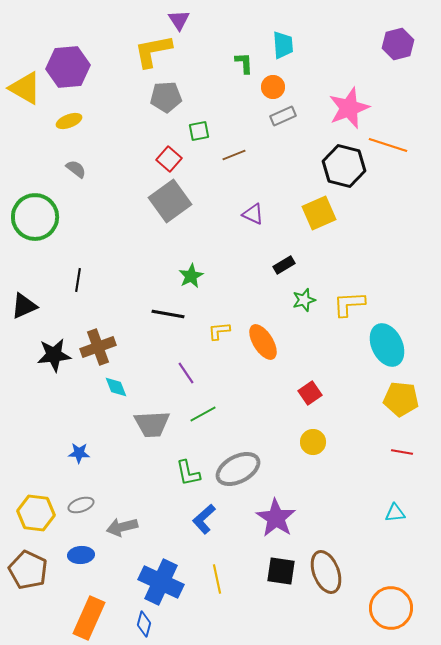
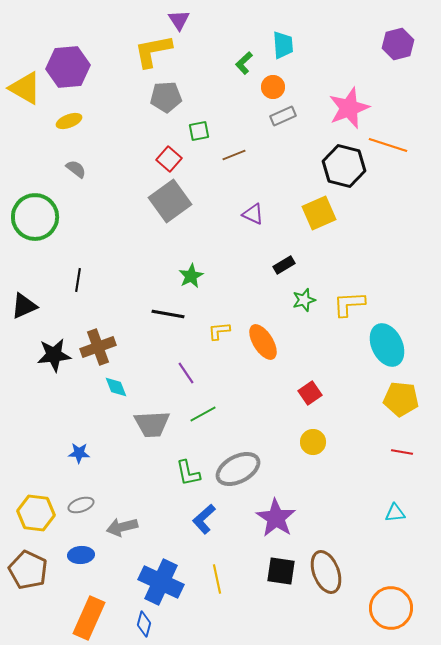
green L-shape at (244, 63): rotated 130 degrees counterclockwise
